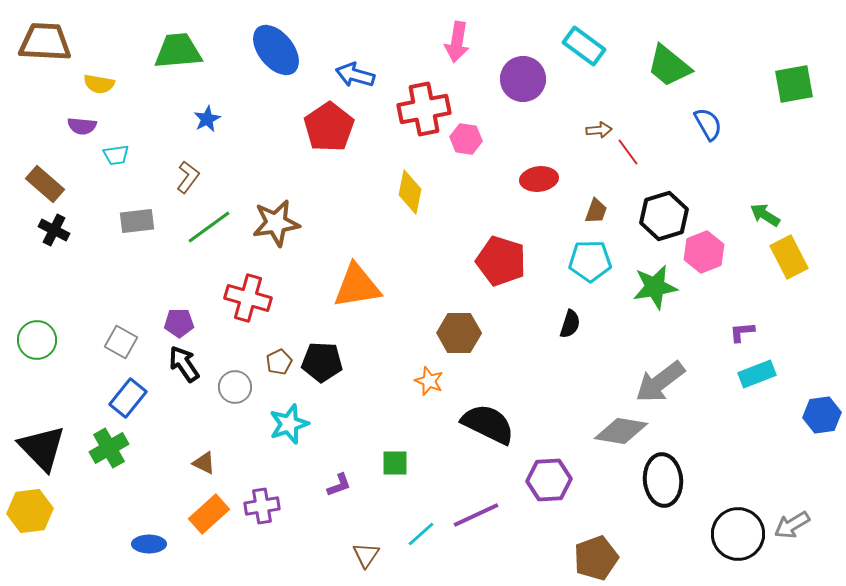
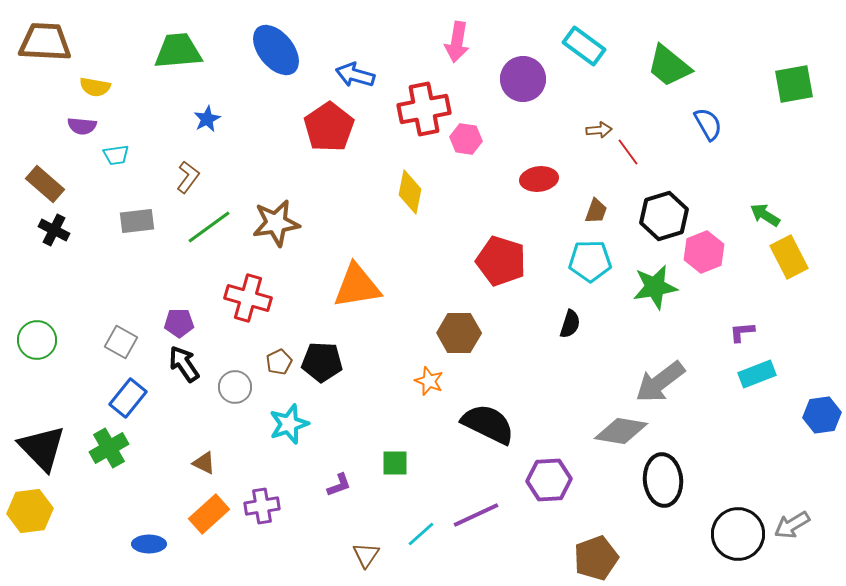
yellow semicircle at (99, 84): moved 4 px left, 3 px down
